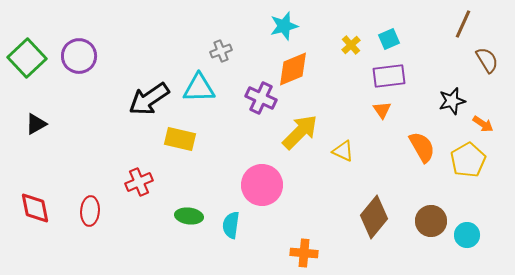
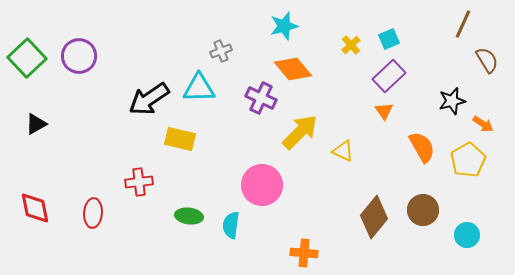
orange diamond: rotated 72 degrees clockwise
purple rectangle: rotated 36 degrees counterclockwise
orange triangle: moved 2 px right, 1 px down
red cross: rotated 16 degrees clockwise
red ellipse: moved 3 px right, 2 px down
brown circle: moved 8 px left, 11 px up
